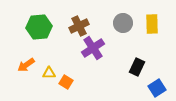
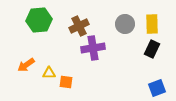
gray circle: moved 2 px right, 1 px down
green hexagon: moved 7 px up
purple cross: rotated 25 degrees clockwise
black rectangle: moved 15 px right, 18 px up
orange square: rotated 24 degrees counterclockwise
blue square: rotated 12 degrees clockwise
